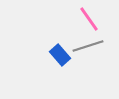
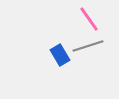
blue rectangle: rotated 10 degrees clockwise
